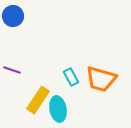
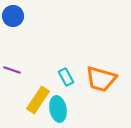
cyan rectangle: moved 5 px left
